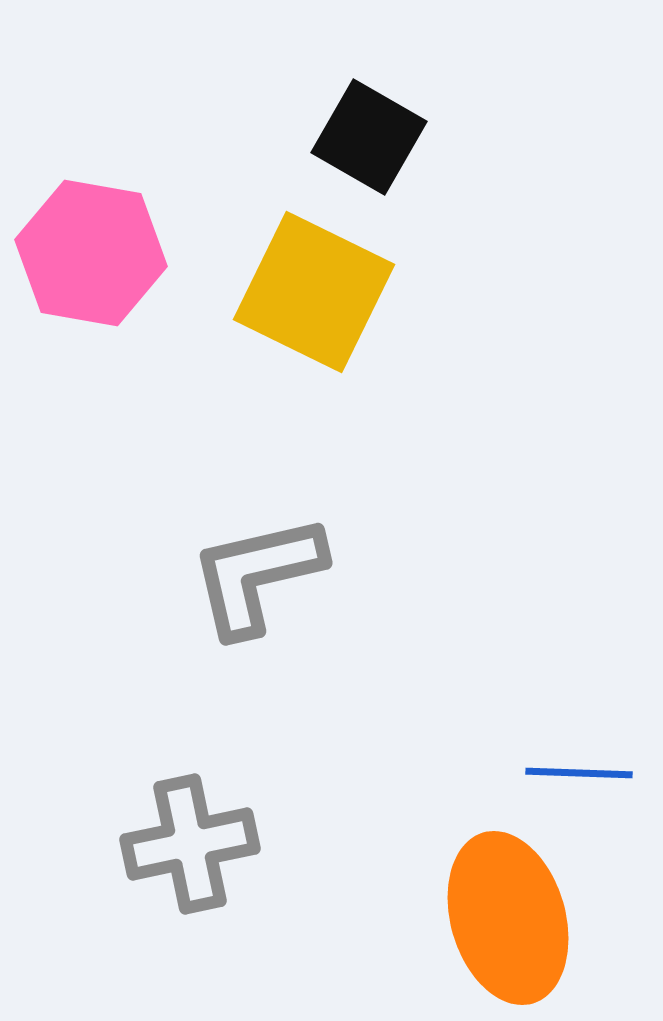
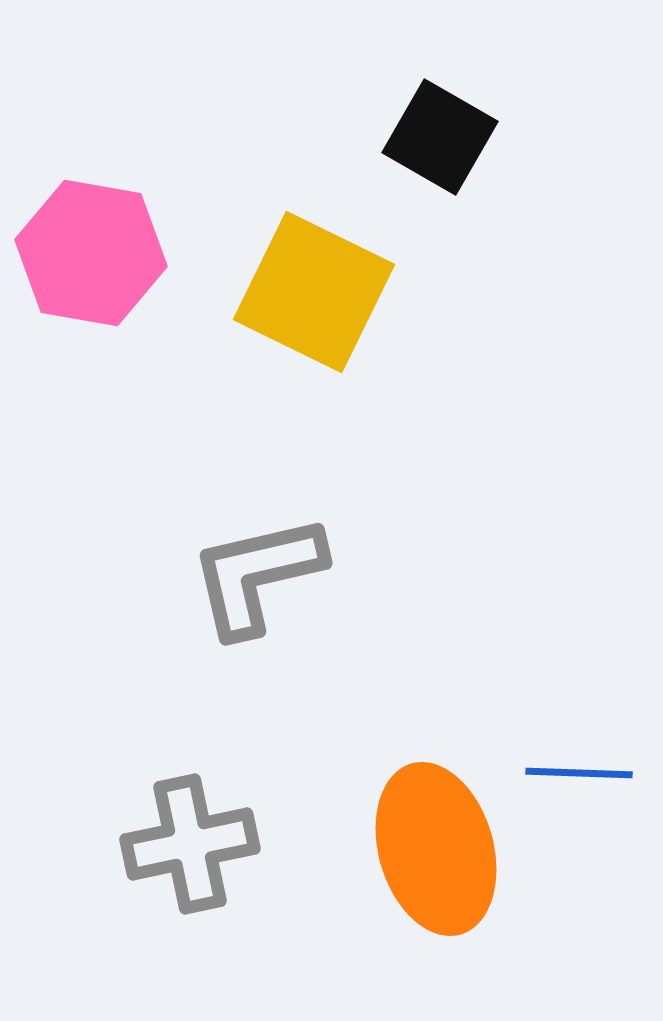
black square: moved 71 px right
orange ellipse: moved 72 px left, 69 px up
